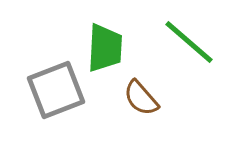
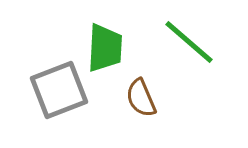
gray square: moved 3 px right
brown semicircle: rotated 18 degrees clockwise
